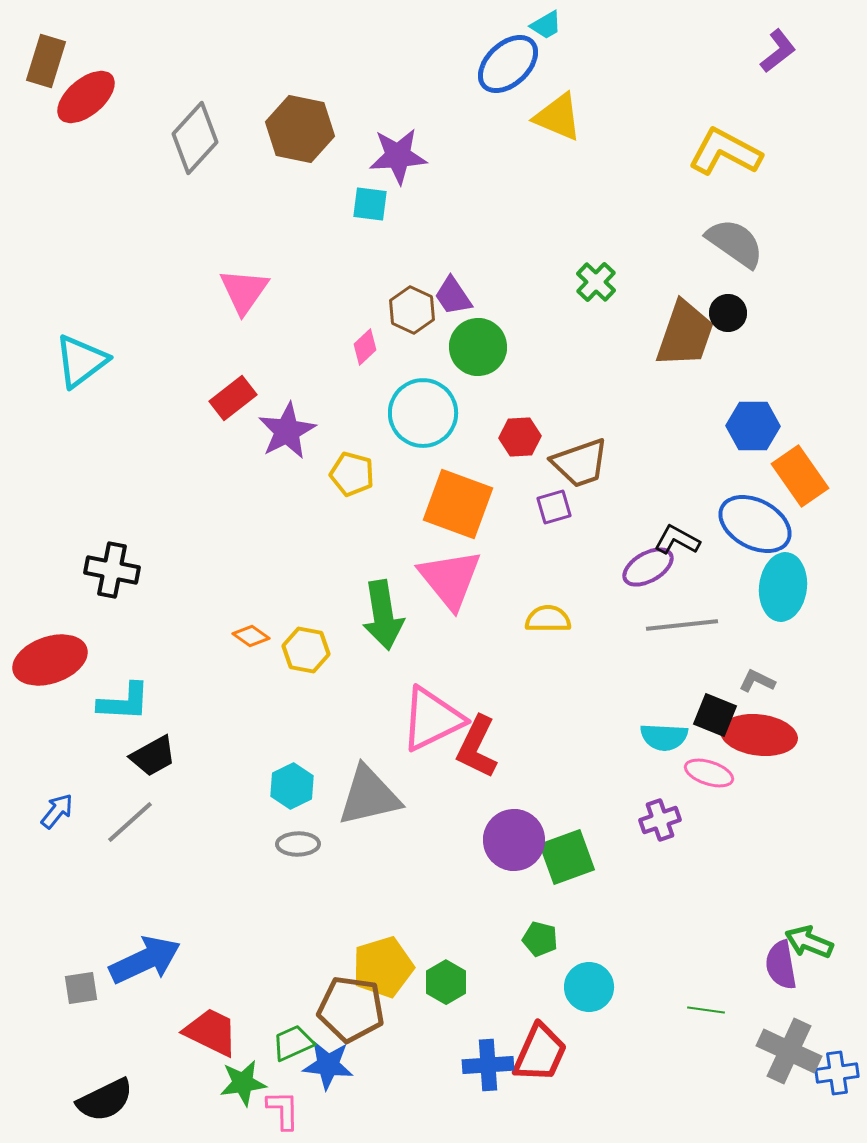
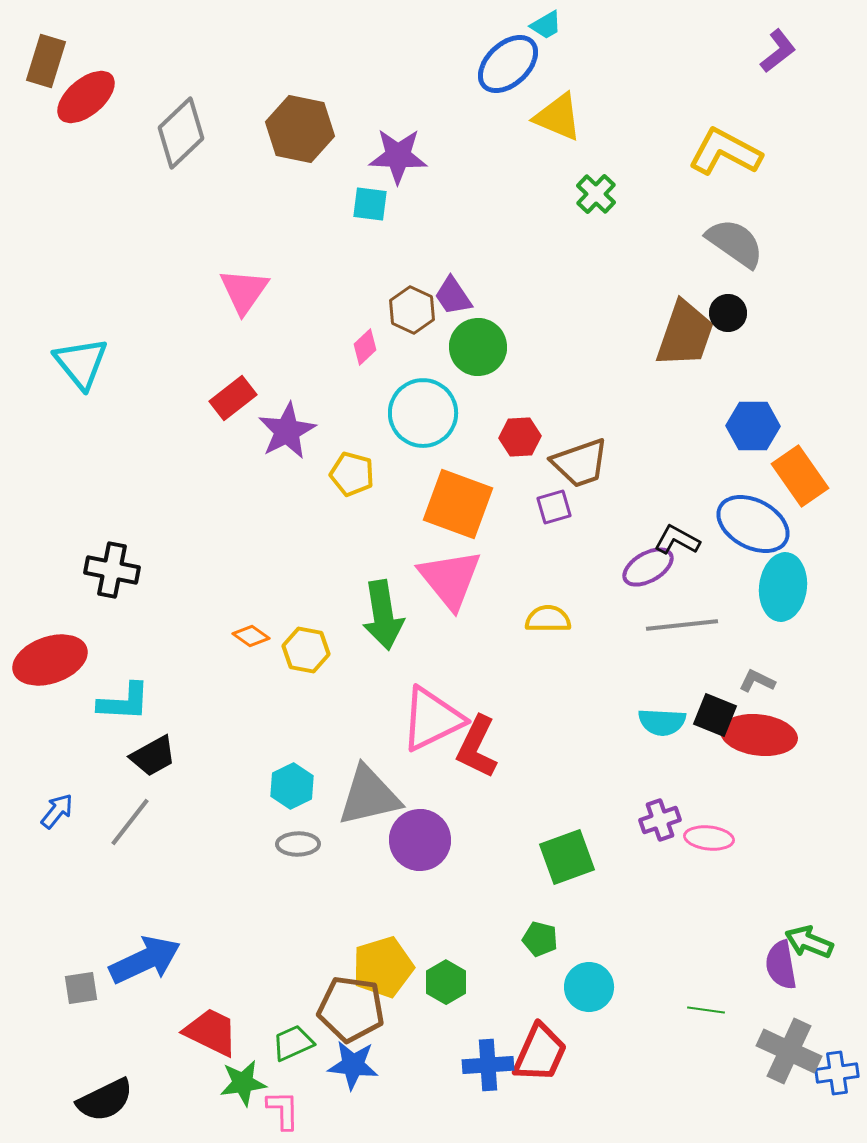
gray diamond at (195, 138): moved 14 px left, 5 px up; rotated 4 degrees clockwise
purple star at (398, 156): rotated 6 degrees clockwise
green cross at (596, 282): moved 88 px up
cyan triangle at (81, 361): moved 2 px down; rotated 32 degrees counterclockwise
blue ellipse at (755, 524): moved 2 px left
cyan semicircle at (664, 737): moved 2 px left, 15 px up
pink ellipse at (709, 773): moved 65 px down; rotated 12 degrees counterclockwise
gray line at (130, 822): rotated 10 degrees counterclockwise
purple circle at (514, 840): moved 94 px left
blue star at (328, 1065): moved 25 px right
